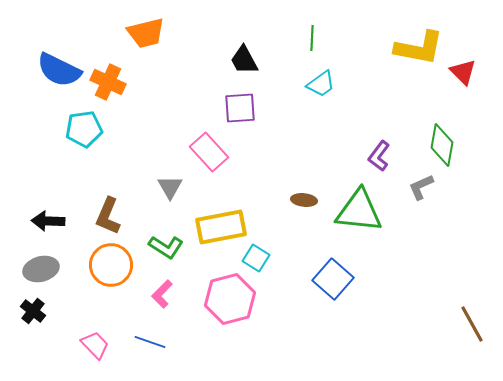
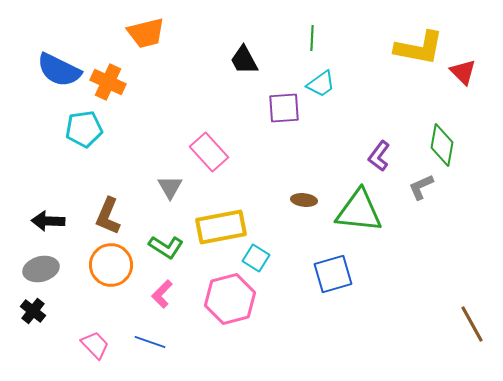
purple square: moved 44 px right
blue square: moved 5 px up; rotated 33 degrees clockwise
